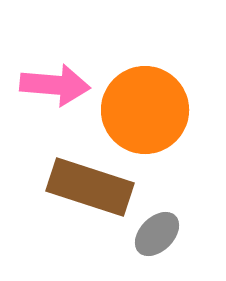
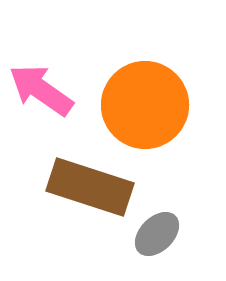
pink arrow: moved 14 px left, 5 px down; rotated 150 degrees counterclockwise
orange circle: moved 5 px up
